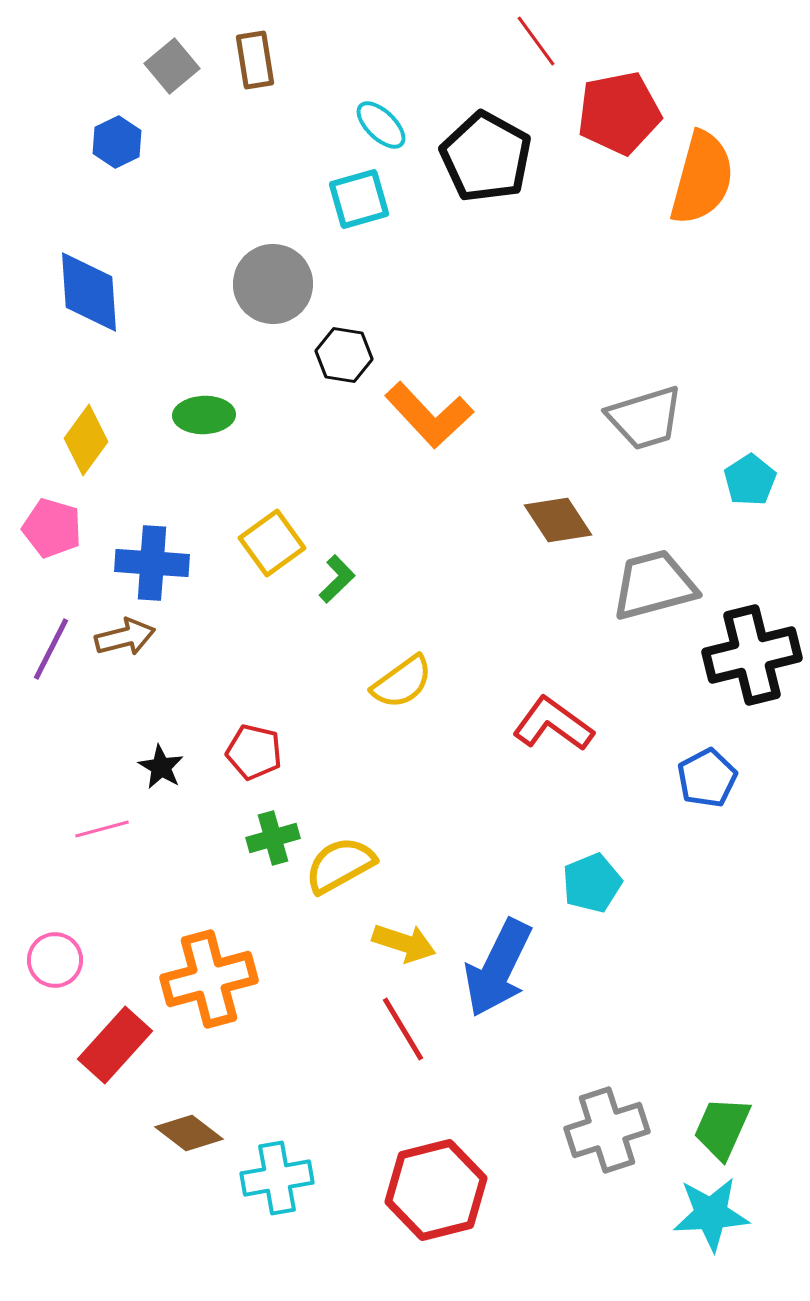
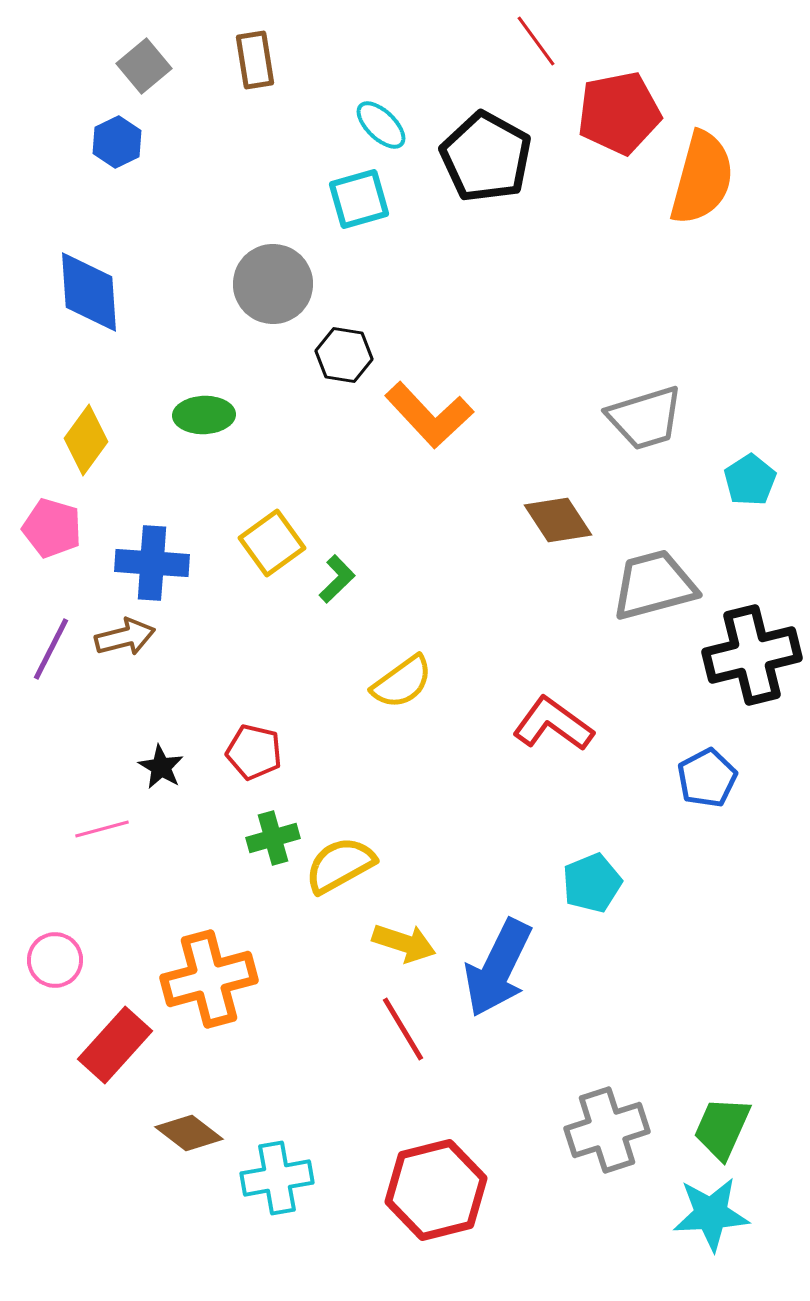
gray square at (172, 66): moved 28 px left
